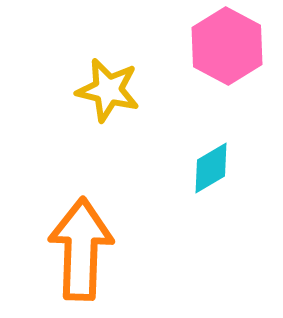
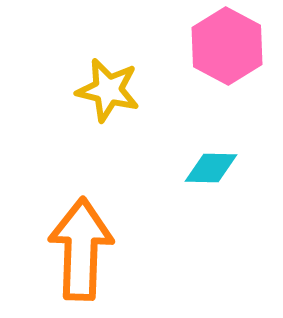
cyan diamond: rotated 32 degrees clockwise
